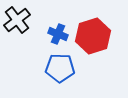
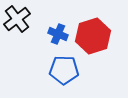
black cross: moved 1 px up
blue pentagon: moved 4 px right, 2 px down
